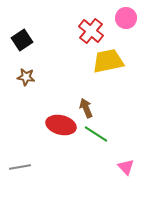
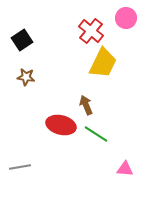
yellow trapezoid: moved 5 px left, 2 px down; rotated 128 degrees clockwise
brown arrow: moved 3 px up
pink triangle: moved 1 px left, 2 px down; rotated 42 degrees counterclockwise
